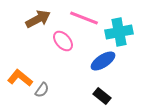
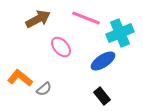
pink line: moved 2 px right
cyan cross: moved 1 px right, 1 px down; rotated 12 degrees counterclockwise
pink ellipse: moved 2 px left, 6 px down
gray semicircle: moved 2 px right, 1 px up; rotated 14 degrees clockwise
black rectangle: rotated 12 degrees clockwise
